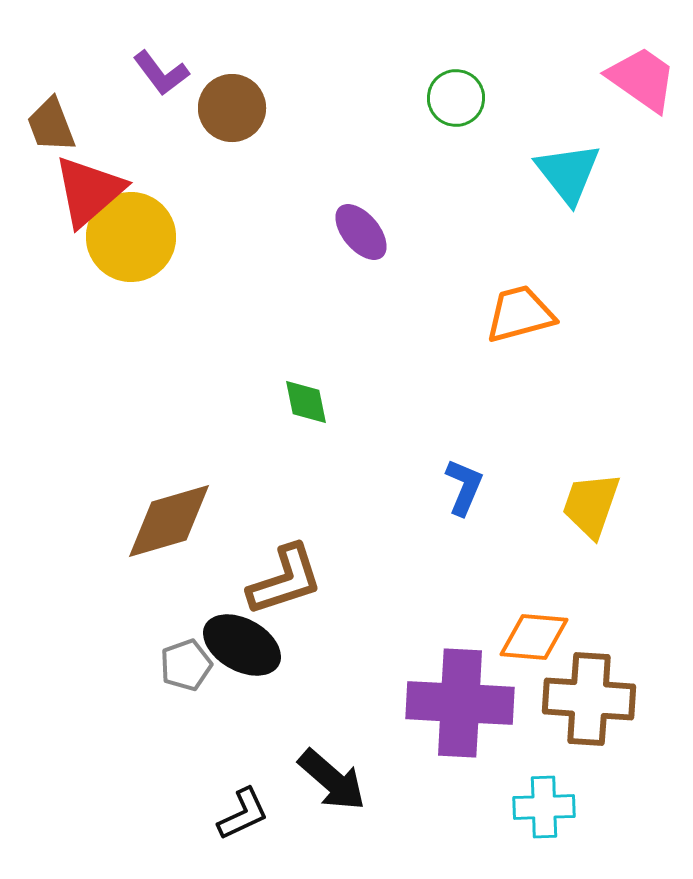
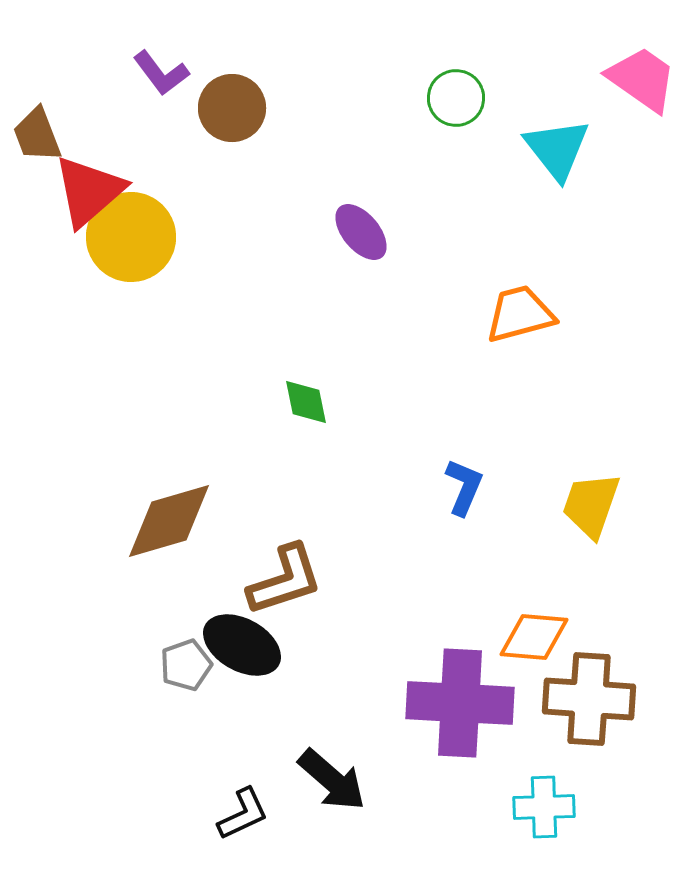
brown trapezoid: moved 14 px left, 10 px down
cyan triangle: moved 11 px left, 24 px up
